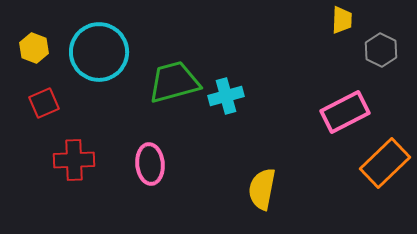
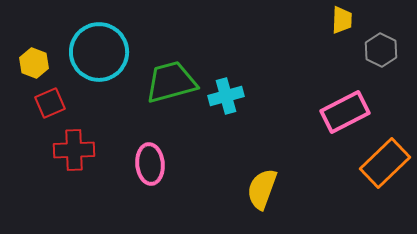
yellow hexagon: moved 15 px down
green trapezoid: moved 3 px left
red square: moved 6 px right
red cross: moved 10 px up
yellow semicircle: rotated 9 degrees clockwise
